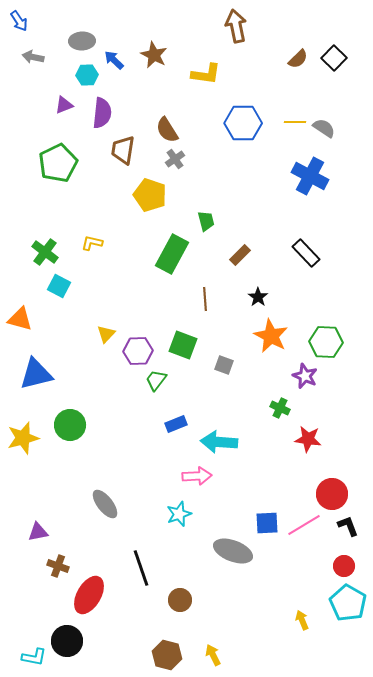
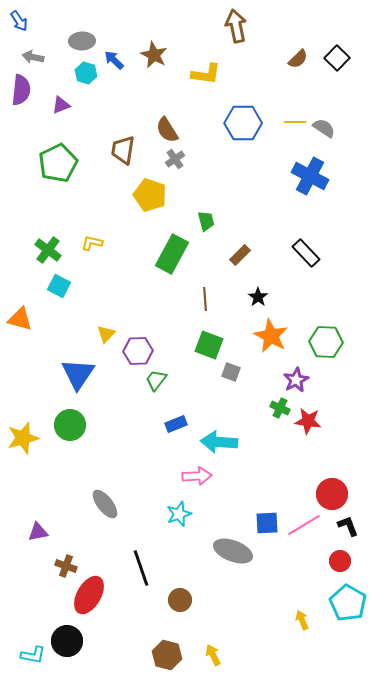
black square at (334, 58): moved 3 px right
cyan hexagon at (87, 75): moved 1 px left, 2 px up; rotated 20 degrees clockwise
purple triangle at (64, 105): moved 3 px left
purple semicircle at (102, 113): moved 81 px left, 23 px up
green cross at (45, 252): moved 3 px right, 2 px up
green square at (183, 345): moved 26 px right
gray square at (224, 365): moved 7 px right, 7 px down
blue triangle at (36, 374): moved 42 px right; rotated 42 degrees counterclockwise
purple star at (305, 376): moved 9 px left, 4 px down; rotated 20 degrees clockwise
red star at (308, 439): moved 18 px up
brown cross at (58, 566): moved 8 px right
red circle at (344, 566): moved 4 px left, 5 px up
cyan L-shape at (34, 657): moved 1 px left, 2 px up
